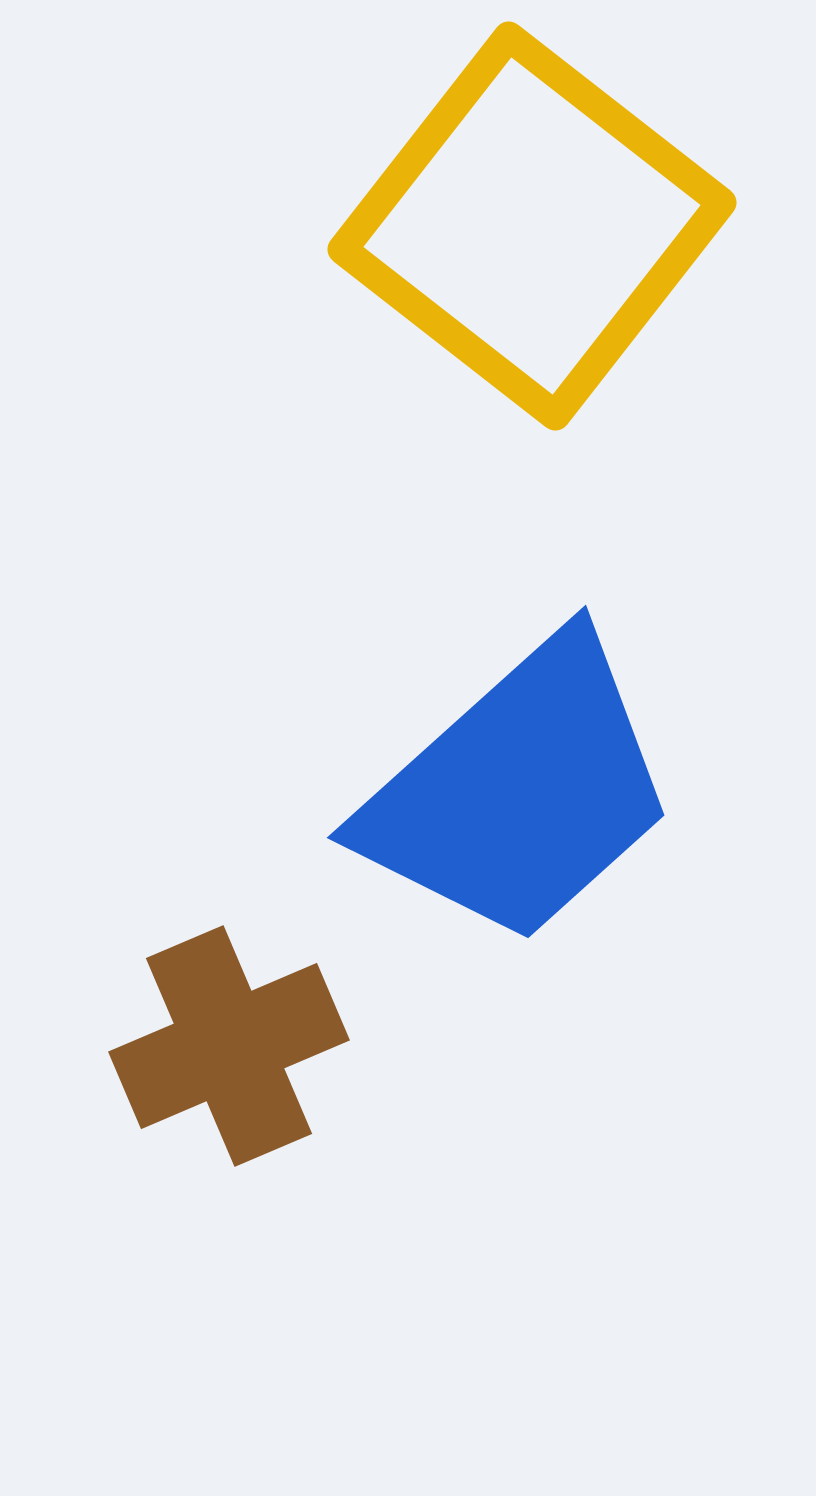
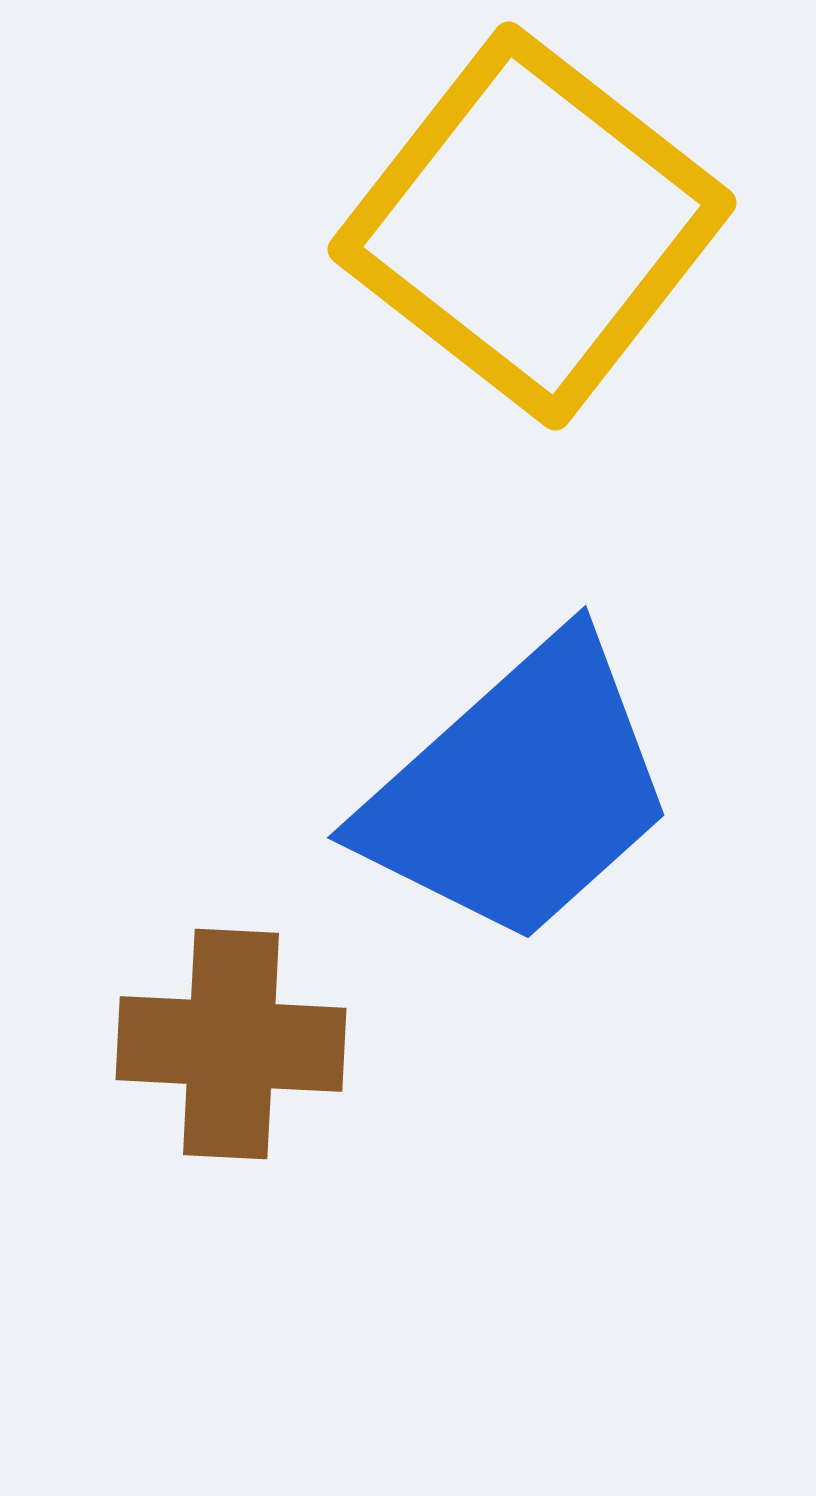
brown cross: moved 2 px right, 2 px up; rotated 26 degrees clockwise
